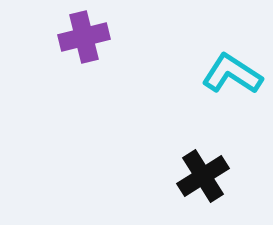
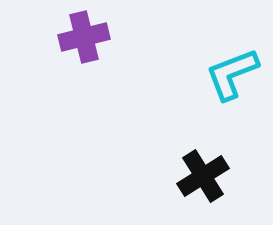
cyan L-shape: rotated 54 degrees counterclockwise
